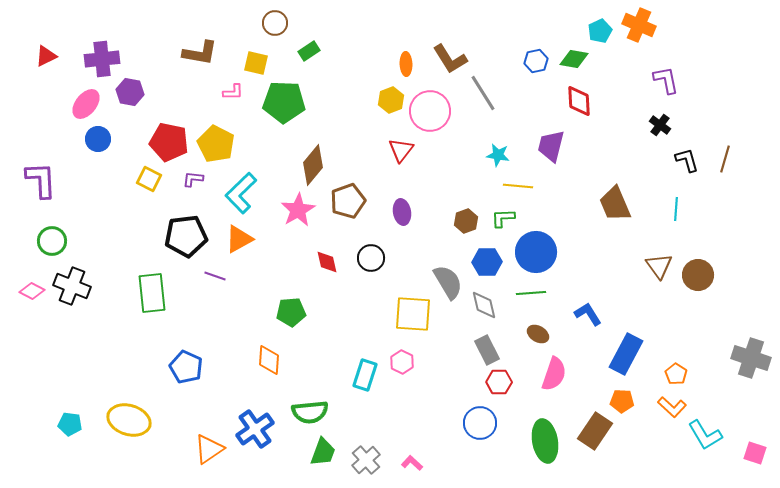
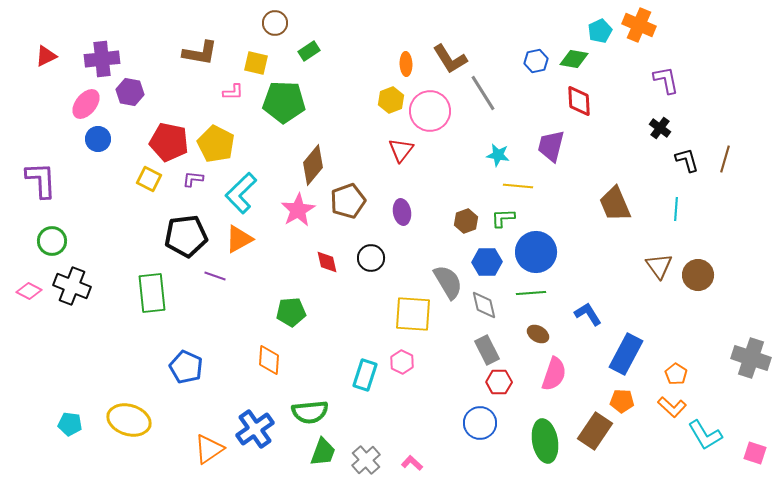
black cross at (660, 125): moved 3 px down
pink diamond at (32, 291): moved 3 px left
